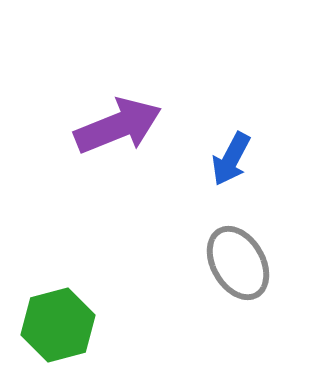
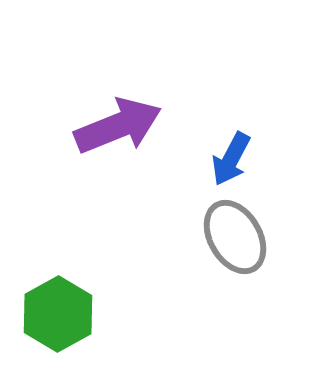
gray ellipse: moved 3 px left, 26 px up
green hexagon: moved 11 px up; rotated 14 degrees counterclockwise
